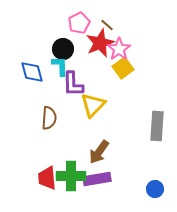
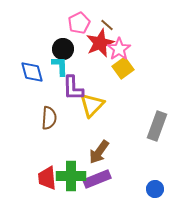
purple L-shape: moved 4 px down
yellow triangle: moved 1 px left
gray rectangle: rotated 16 degrees clockwise
purple rectangle: rotated 12 degrees counterclockwise
